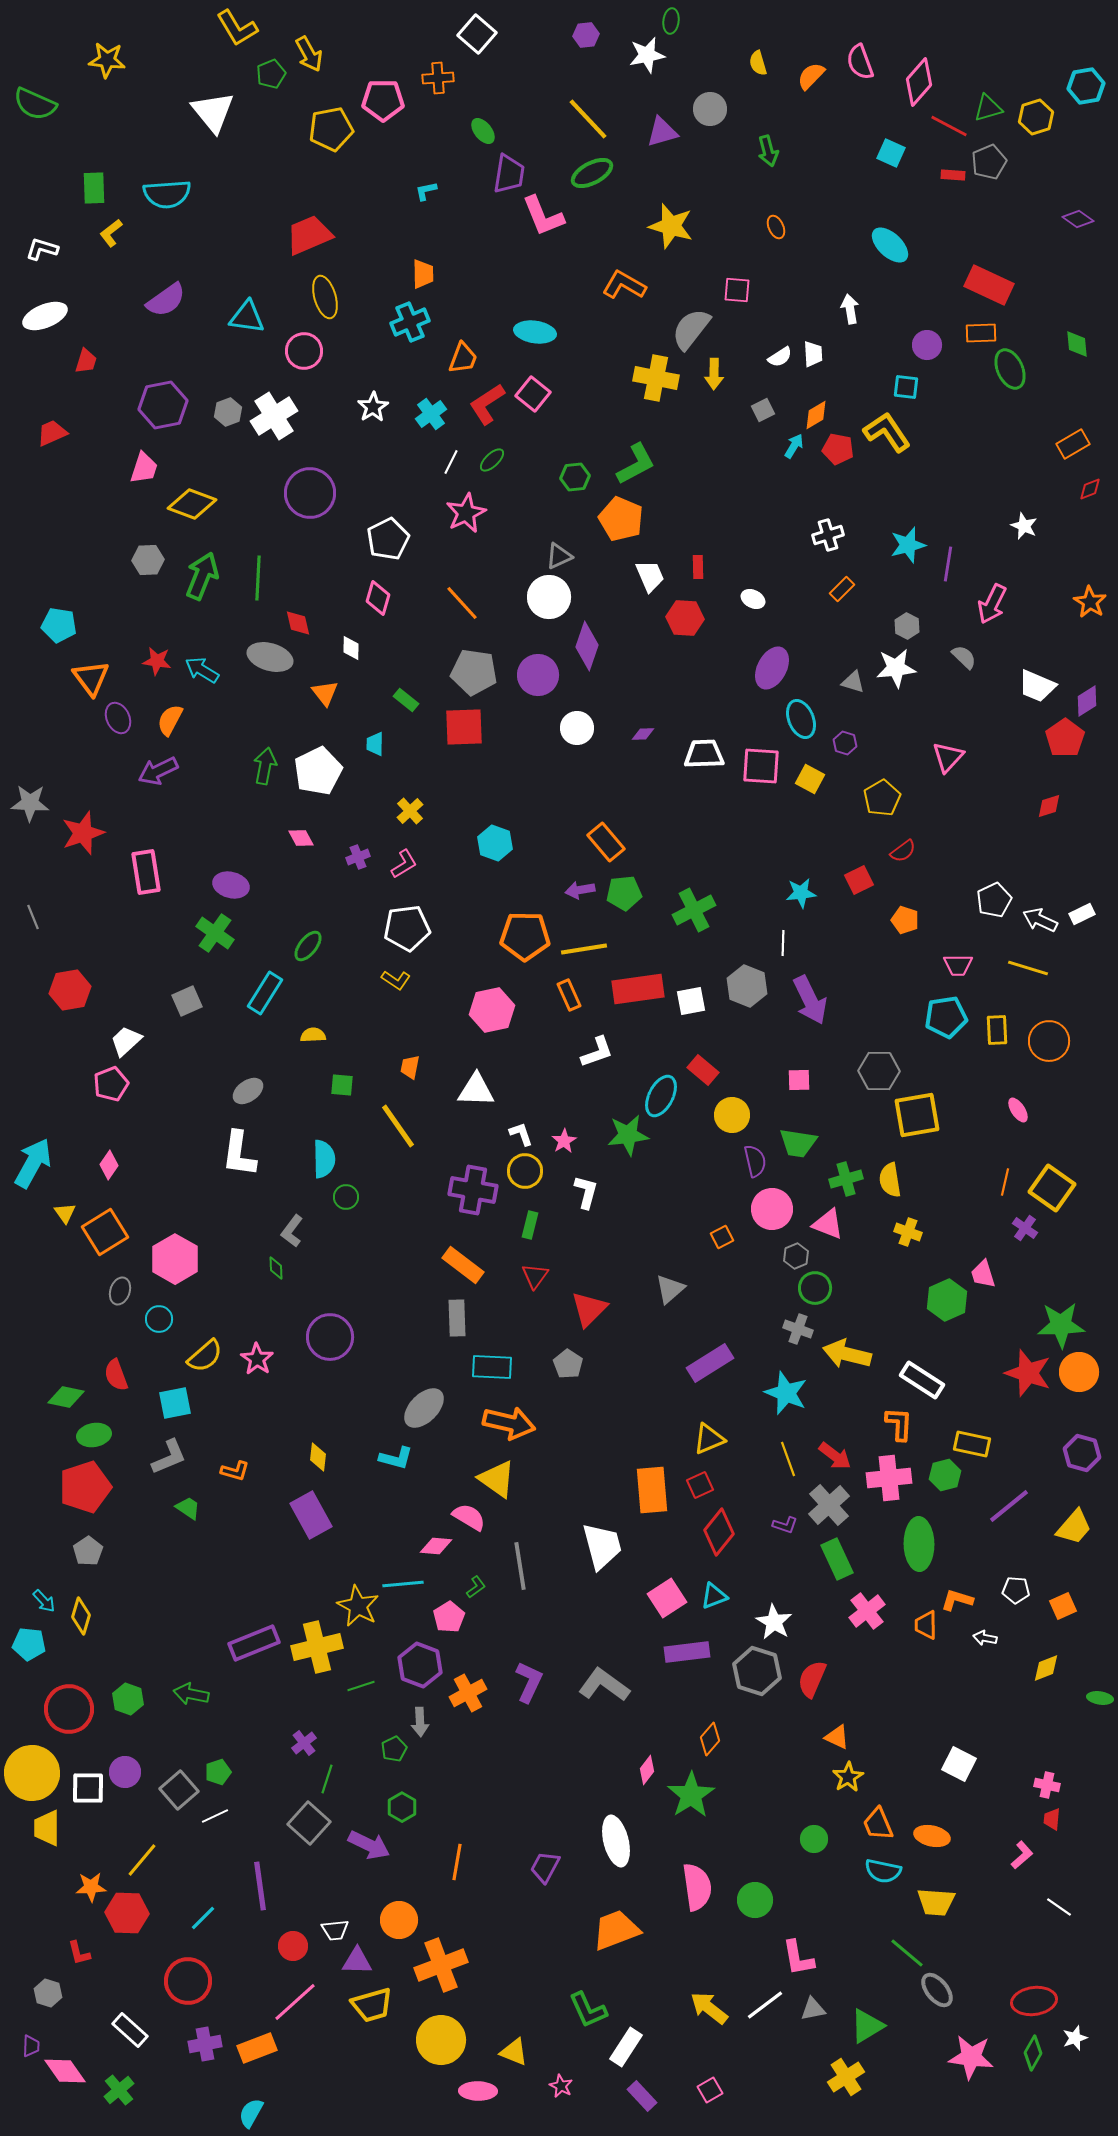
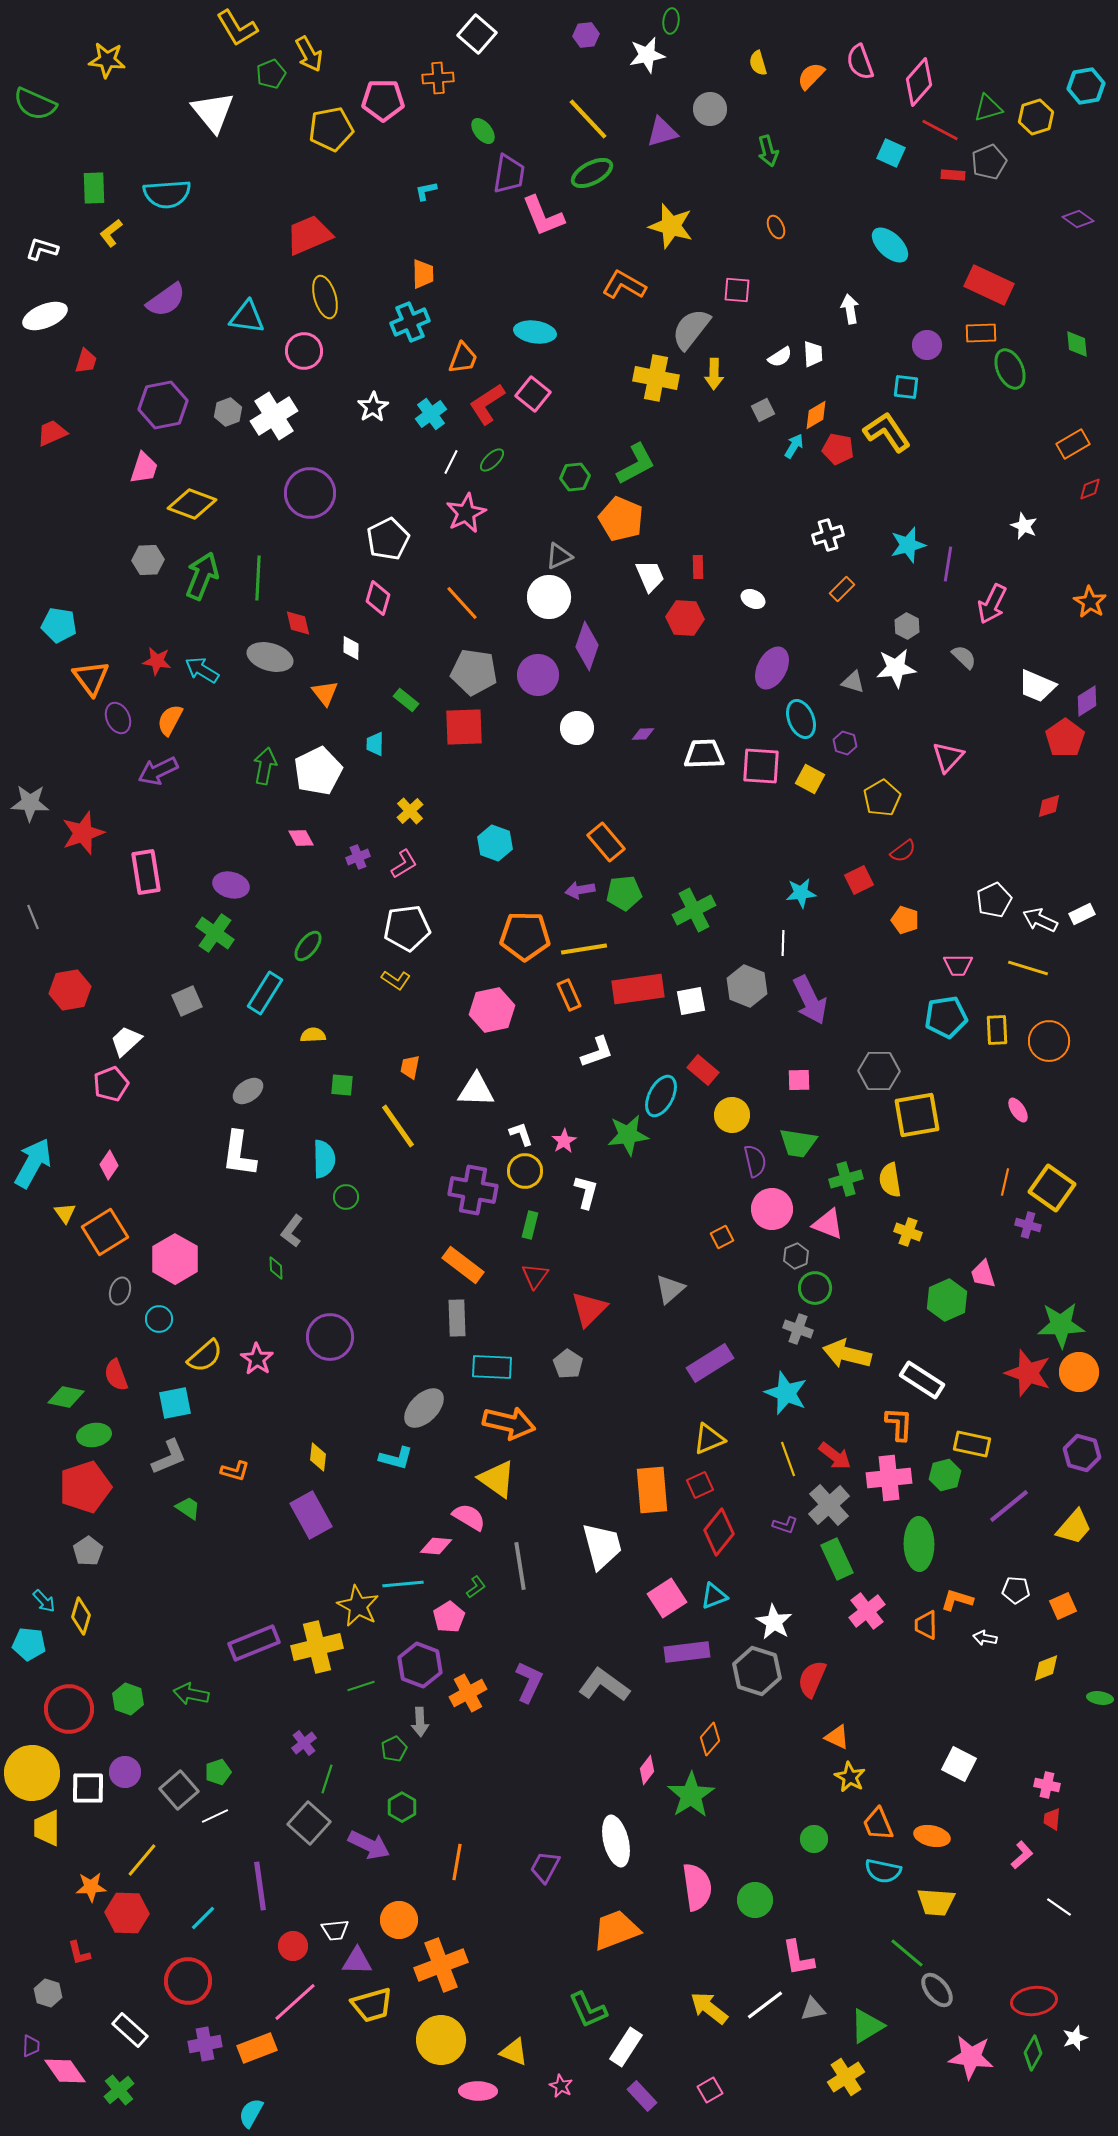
red line at (949, 126): moved 9 px left, 4 px down
purple cross at (1025, 1228): moved 3 px right, 3 px up; rotated 20 degrees counterclockwise
yellow star at (848, 1777): moved 2 px right; rotated 12 degrees counterclockwise
